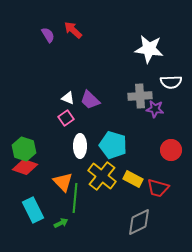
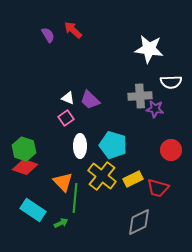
yellow rectangle: rotated 54 degrees counterclockwise
cyan rectangle: rotated 30 degrees counterclockwise
